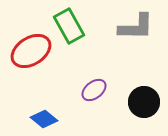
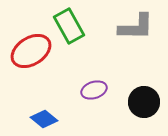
purple ellipse: rotated 20 degrees clockwise
